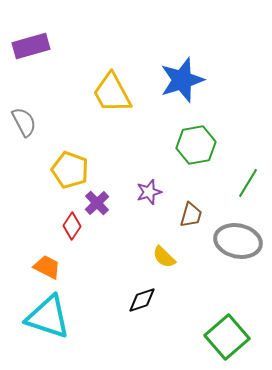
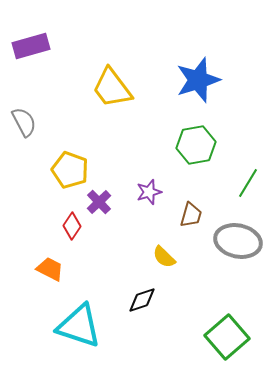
blue star: moved 16 px right
yellow trapezoid: moved 5 px up; rotated 9 degrees counterclockwise
purple cross: moved 2 px right, 1 px up
orange trapezoid: moved 3 px right, 2 px down
cyan triangle: moved 31 px right, 9 px down
